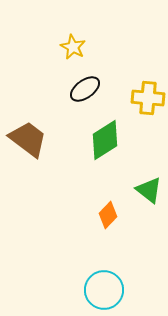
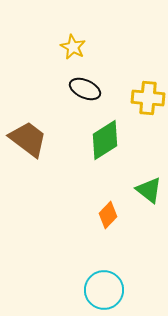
black ellipse: rotated 60 degrees clockwise
